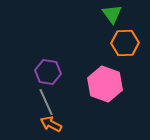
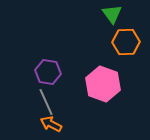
orange hexagon: moved 1 px right, 1 px up
pink hexagon: moved 2 px left
